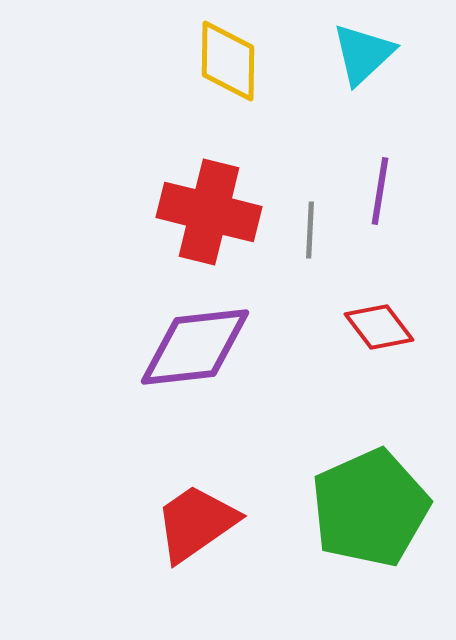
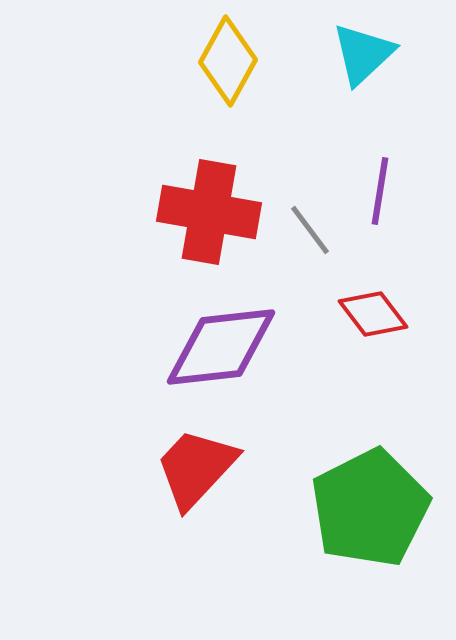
yellow diamond: rotated 28 degrees clockwise
red cross: rotated 4 degrees counterclockwise
gray line: rotated 40 degrees counterclockwise
red diamond: moved 6 px left, 13 px up
purple diamond: moved 26 px right
green pentagon: rotated 3 degrees counterclockwise
red trapezoid: moved 55 px up; rotated 12 degrees counterclockwise
